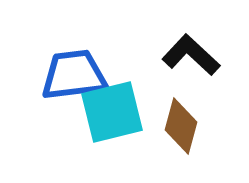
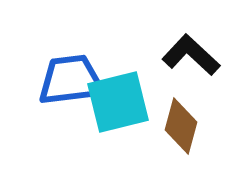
blue trapezoid: moved 3 px left, 5 px down
cyan square: moved 6 px right, 10 px up
